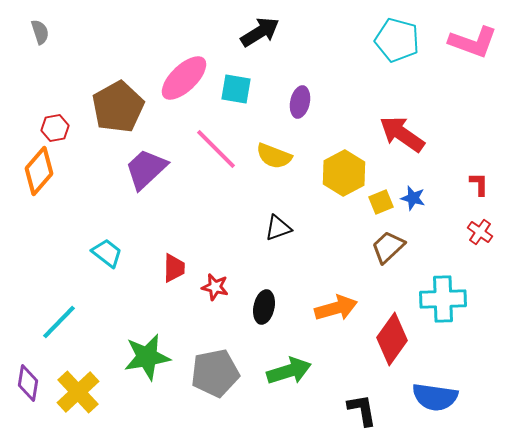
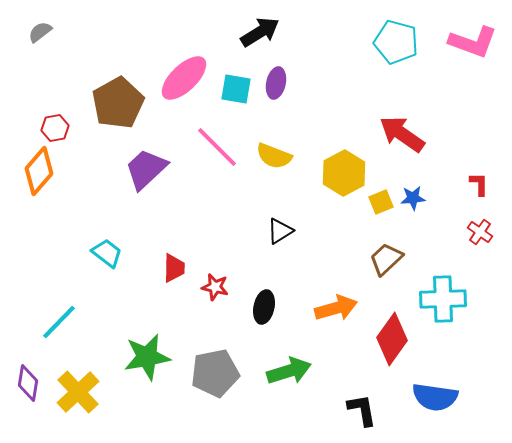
gray semicircle: rotated 110 degrees counterclockwise
cyan pentagon: moved 1 px left, 2 px down
purple ellipse: moved 24 px left, 19 px up
brown pentagon: moved 4 px up
pink line: moved 1 px right, 2 px up
blue star: rotated 20 degrees counterclockwise
black triangle: moved 2 px right, 3 px down; rotated 12 degrees counterclockwise
brown trapezoid: moved 2 px left, 12 px down
